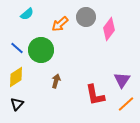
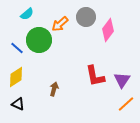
pink diamond: moved 1 px left, 1 px down
green circle: moved 2 px left, 10 px up
brown arrow: moved 2 px left, 8 px down
red L-shape: moved 19 px up
black triangle: moved 1 px right; rotated 48 degrees counterclockwise
